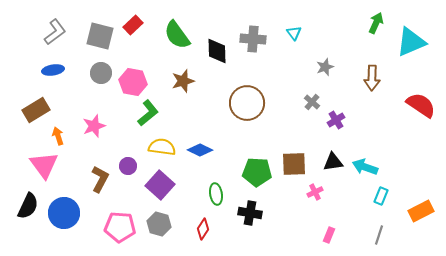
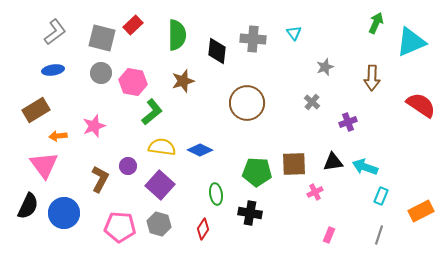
green semicircle at (177, 35): rotated 144 degrees counterclockwise
gray square at (100, 36): moved 2 px right, 2 px down
black diamond at (217, 51): rotated 8 degrees clockwise
green L-shape at (148, 113): moved 4 px right, 1 px up
purple cross at (336, 120): moved 12 px right, 2 px down; rotated 12 degrees clockwise
orange arrow at (58, 136): rotated 78 degrees counterclockwise
